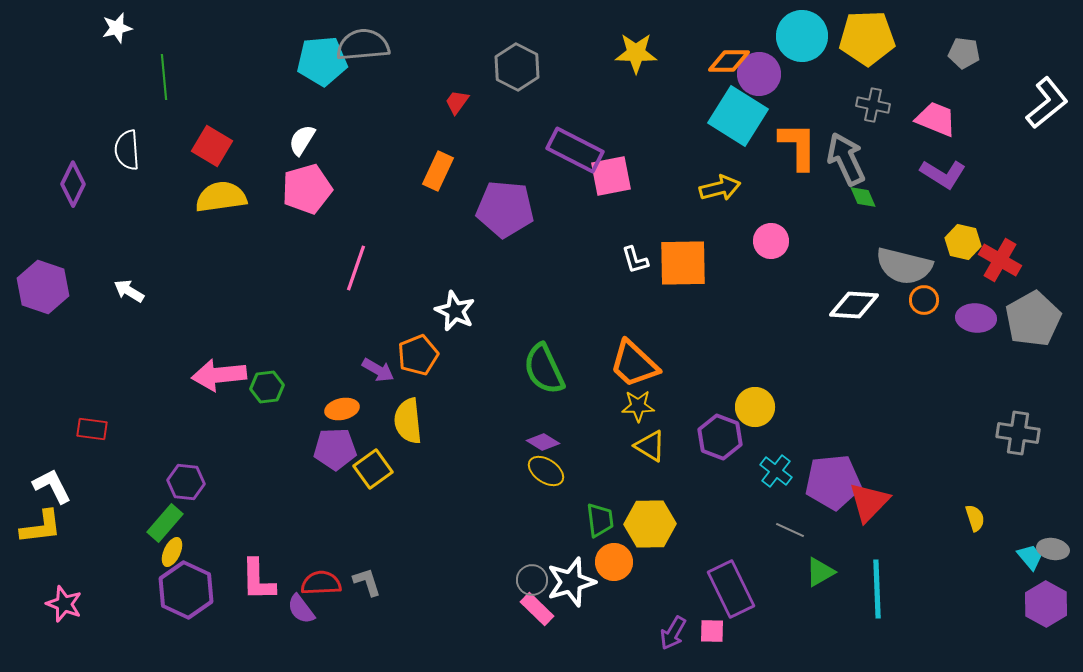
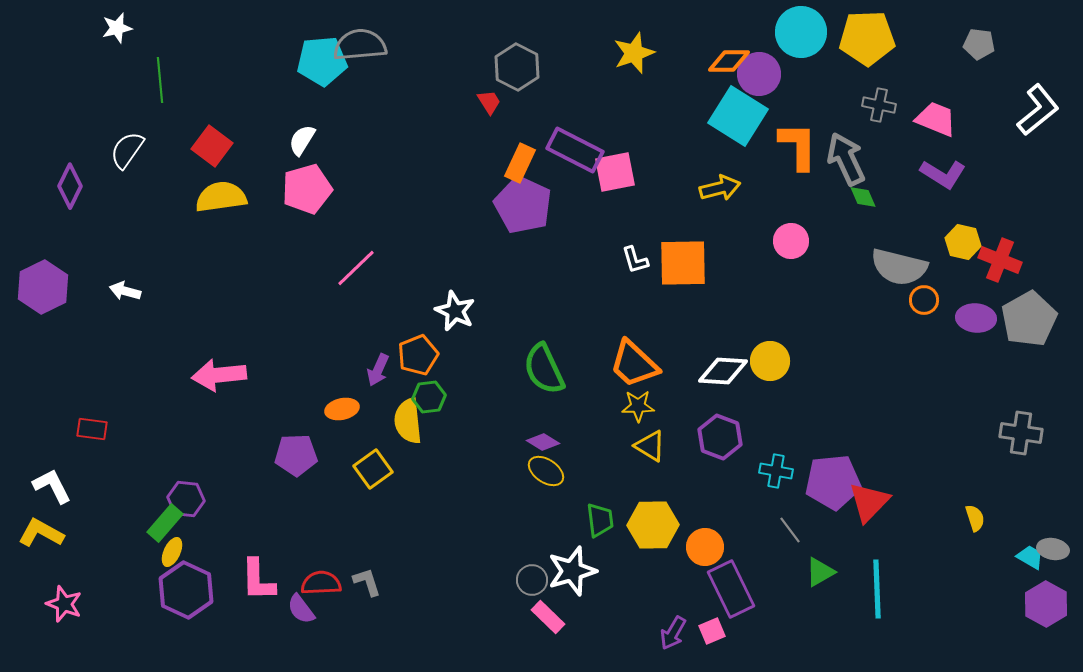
cyan circle at (802, 36): moved 1 px left, 4 px up
gray semicircle at (363, 45): moved 3 px left
yellow star at (636, 53): moved 2 px left; rotated 21 degrees counterclockwise
gray pentagon at (964, 53): moved 15 px right, 9 px up
green line at (164, 77): moved 4 px left, 3 px down
red trapezoid at (457, 102): moved 32 px right; rotated 112 degrees clockwise
white L-shape at (1047, 103): moved 9 px left, 7 px down
gray cross at (873, 105): moved 6 px right
red square at (212, 146): rotated 6 degrees clockwise
white semicircle at (127, 150): rotated 39 degrees clockwise
orange rectangle at (438, 171): moved 82 px right, 8 px up
pink square at (611, 176): moved 4 px right, 4 px up
purple diamond at (73, 184): moved 3 px left, 2 px down
purple pentagon at (505, 209): moved 18 px right, 4 px up; rotated 20 degrees clockwise
pink circle at (771, 241): moved 20 px right
red cross at (1000, 260): rotated 9 degrees counterclockwise
gray semicircle at (904, 266): moved 5 px left, 1 px down
pink line at (356, 268): rotated 27 degrees clockwise
purple hexagon at (43, 287): rotated 15 degrees clockwise
white arrow at (129, 291): moved 4 px left; rotated 16 degrees counterclockwise
white diamond at (854, 305): moved 131 px left, 66 px down
gray pentagon at (1033, 319): moved 4 px left
purple arrow at (378, 370): rotated 84 degrees clockwise
green hexagon at (267, 387): moved 162 px right, 10 px down
yellow circle at (755, 407): moved 15 px right, 46 px up
gray cross at (1018, 433): moved 3 px right
purple pentagon at (335, 449): moved 39 px left, 6 px down
cyan cross at (776, 471): rotated 28 degrees counterclockwise
purple hexagon at (186, 482): moved 17 px down
yellow hexagon at (650, 524): moved 3 px right, 1 px down
yellow L-shape at (41, 527): moved 6 px down; rotated 144 degrees counterclockwise
gray line at (790, 530): rotated 28 degrees clockwise
cyan trapezoid at (1030, 557): rotated 20 degrees counterclockwise
orange circle at (614, 562): moved 91 px right, 15 px up
white star at (571, 582): moved 1 px right, 11 px up
pink rectangle at (537, 609): moved 11 px right, 8 px down
pink square at (712, 631): rotated 24 degrees counterclockwise
